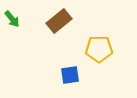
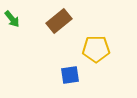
yellow pentagon: moved 3 px left
